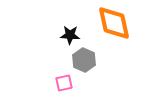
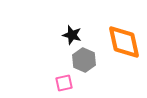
orange diamond: moved 10 px right, 19 px down
black star: moved 2 px right; rotated 12 degrees clockwise
